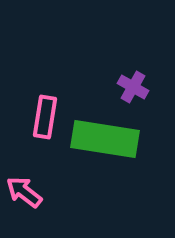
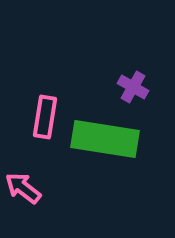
pink arrow: moved 1 px left, 4 px up
